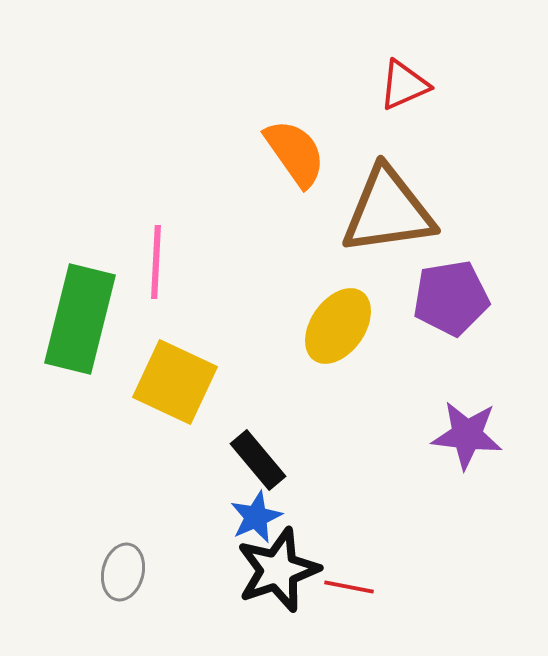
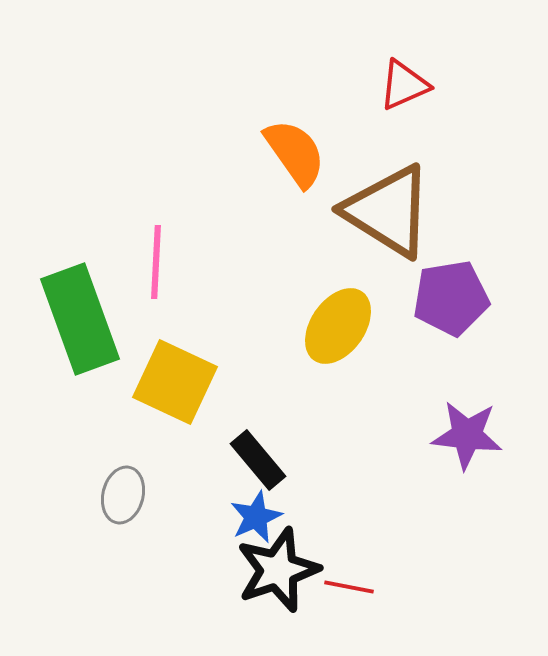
brown triangle: rotated 40 degrees clockwise
green rectangle: rotated 34 degrees counterclockwise
gray ellipse: moved 77 px up
